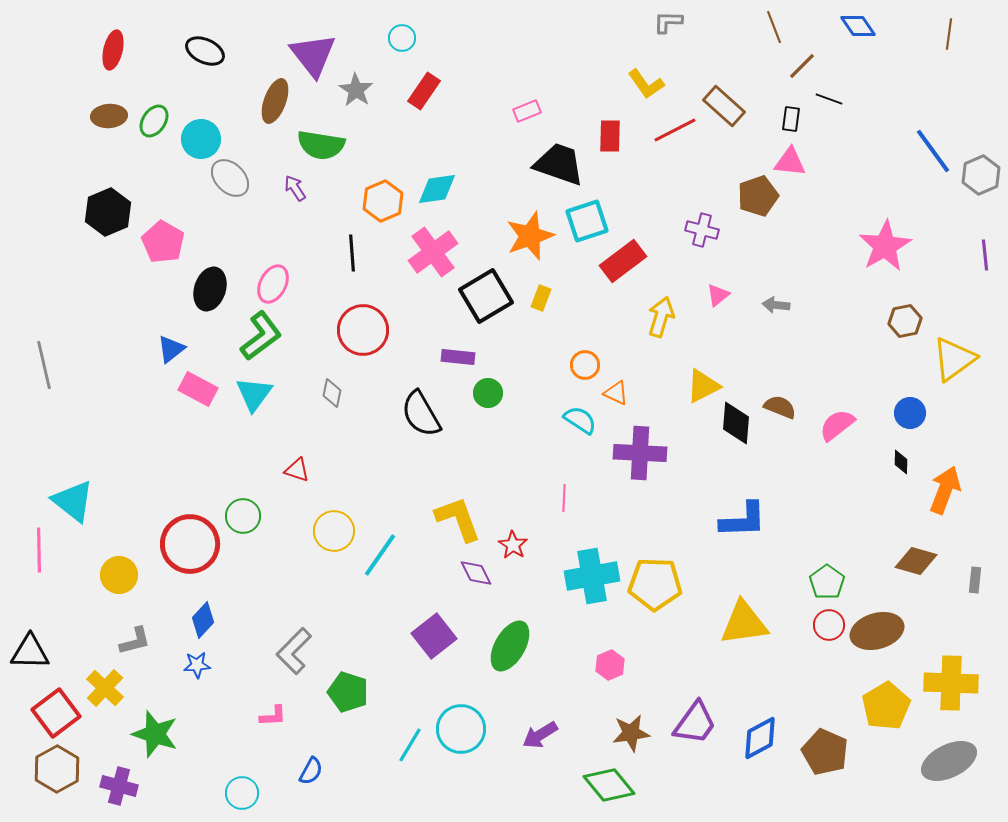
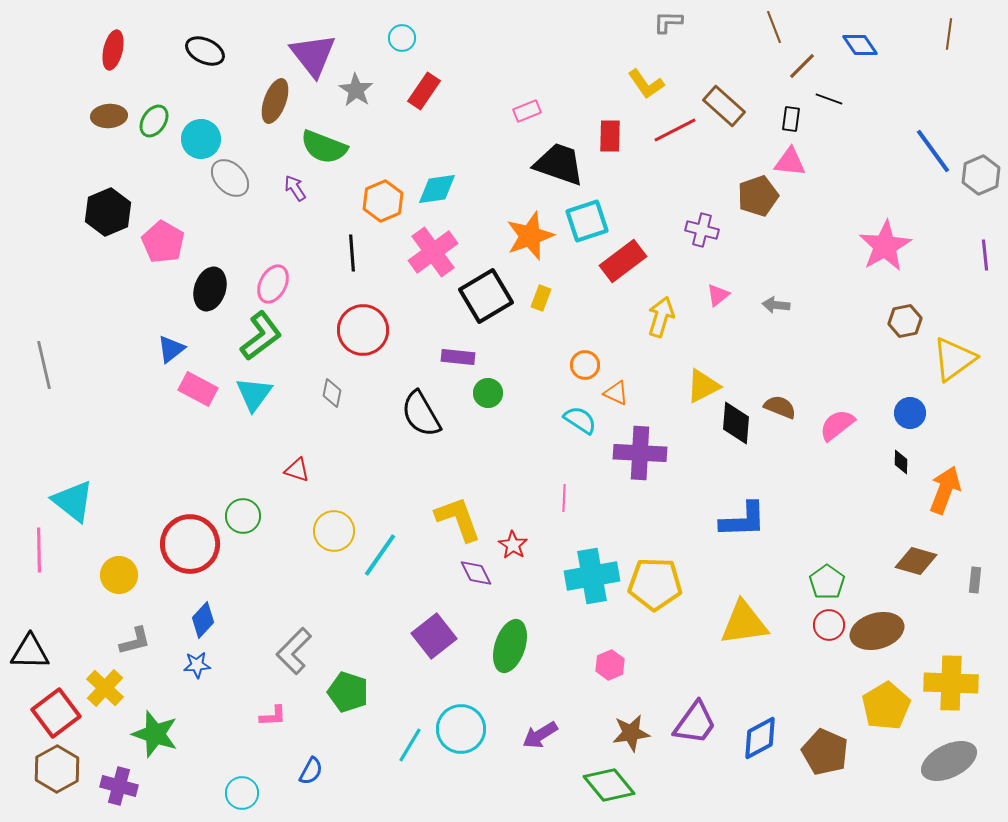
blue diamond at (858, 26): moved 2 px right, 19 px down
green semicircle at (321, 145): moved 3 px right, 2 px down; rotated 12 degrees clockwise
green ellipse at (510, 646): rotated 12 degrees counterclockwise
